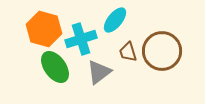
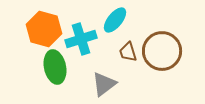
green ellipse: rotated 24 degrees clockwise
gray triangle: moved 5 px right, 12 px down
